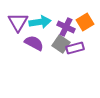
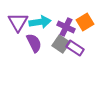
purple semicircle: rotated 36 degrees clockwise
purple rectangle: rotated 48 degrees clockwise
